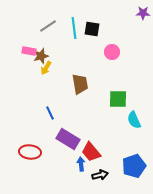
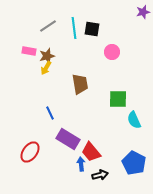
purple star: moved 1 px up; rotated 16 degrees counterclockwise
brown star: moved 6 px right
red ellipse: rotated 60 degrees counterclockwise
blue pentagon: moved 3 px up; rotated 25 degrees counterclockwise
